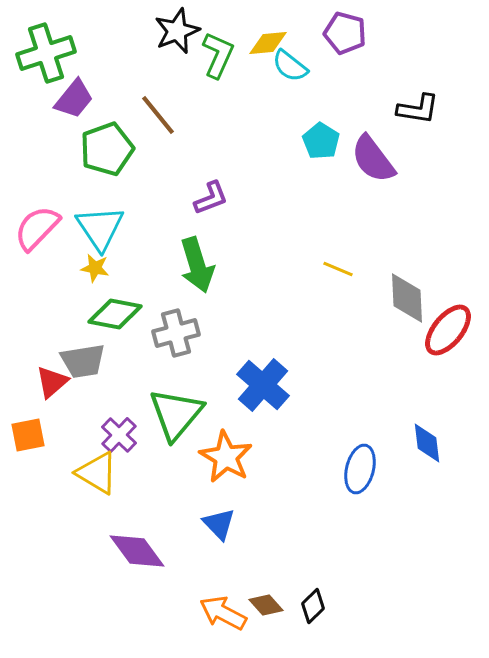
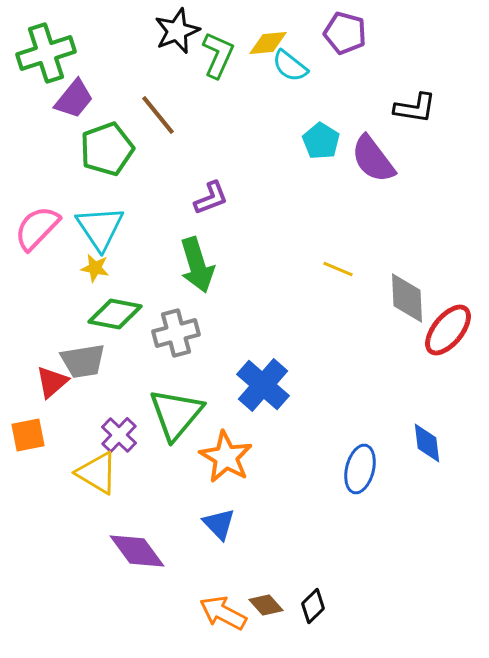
black L-shape: moved 3 px left, 1 px up
